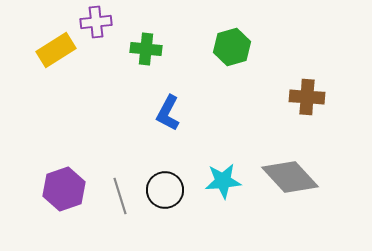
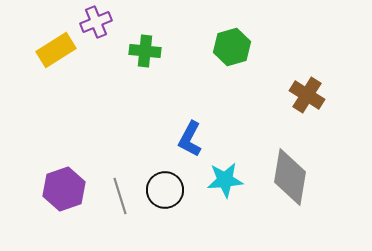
purple cross: rotated 16 degrees counterclockwise
green cross: moved 1 px left, 2 px down
brown cross: moved 2 px up; rotated 28 degrees clockwise
blue L-shape: moved 22 px right, 26 px down
gray diamond: rotated 52 degrees clockwise
cyan star: moved 2 px right, 1 px up
